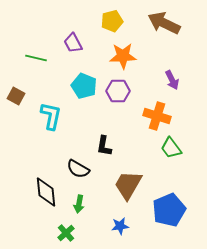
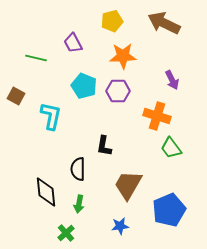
black semicircle: rotated 60 degrees clockwise
